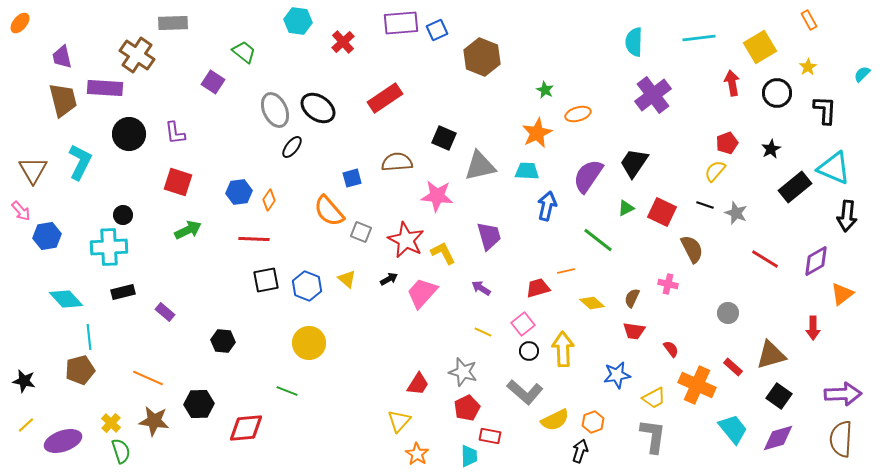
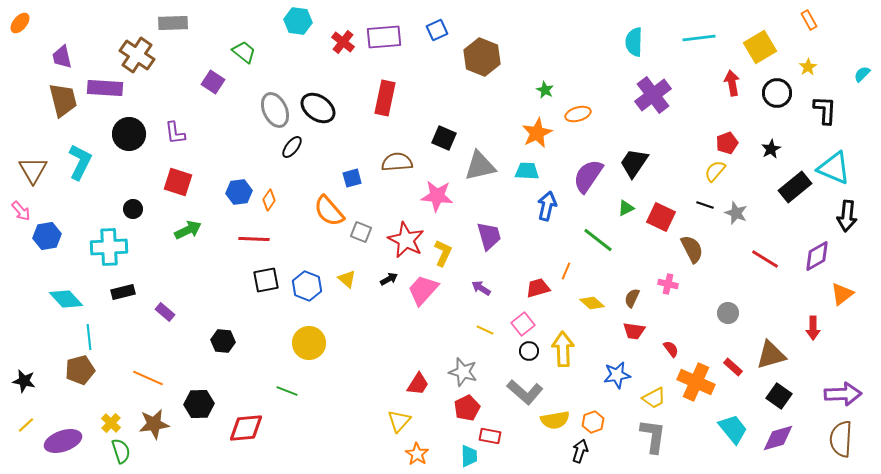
purple rectangle at (401, 23): moved 17 px left, 14 px down
red cross at (343, 42): rotated 10 degrees counterclockwise
red rectangle at (385, 98): rotated 44 degrees counterclockwise
red square at (662, 212): moved 1 px left, 5 px down
black circle at (123, 215): moved 10 px right, 6 px up
yellow L-shape at (443, 253): rotated 52 degrees clockwise
purple diamond at (816, 261): moved 1 px right, 5 px up
orange line at (566, 271): rotated 54 degrees counterclockwise
pink trapezoid at (422, 293): moved 1 px right, 3 px up
yellow line at (483, 332): moved 2 px right, 2 px up
orange cross at (697, 385): moved 1 px left, 3 px up
yellow semicircle at (555, 420): rotated 16 degrees clockwise
brown star at (154, 421): moved 3 px down; rotated 16 degrees counterclockwise
